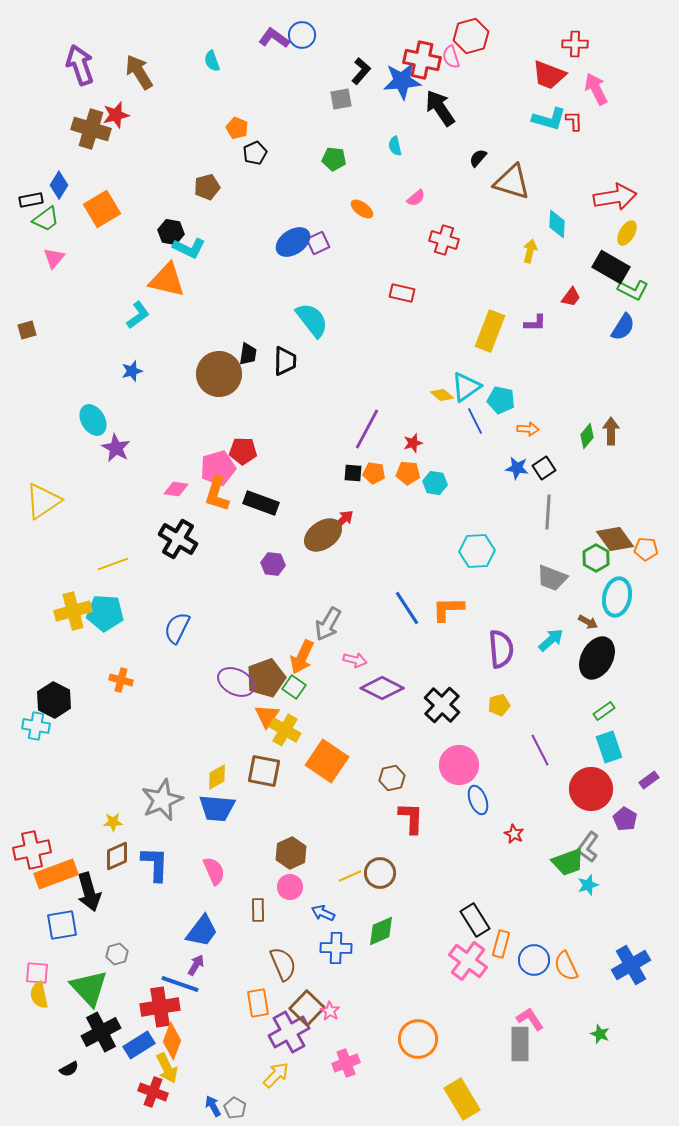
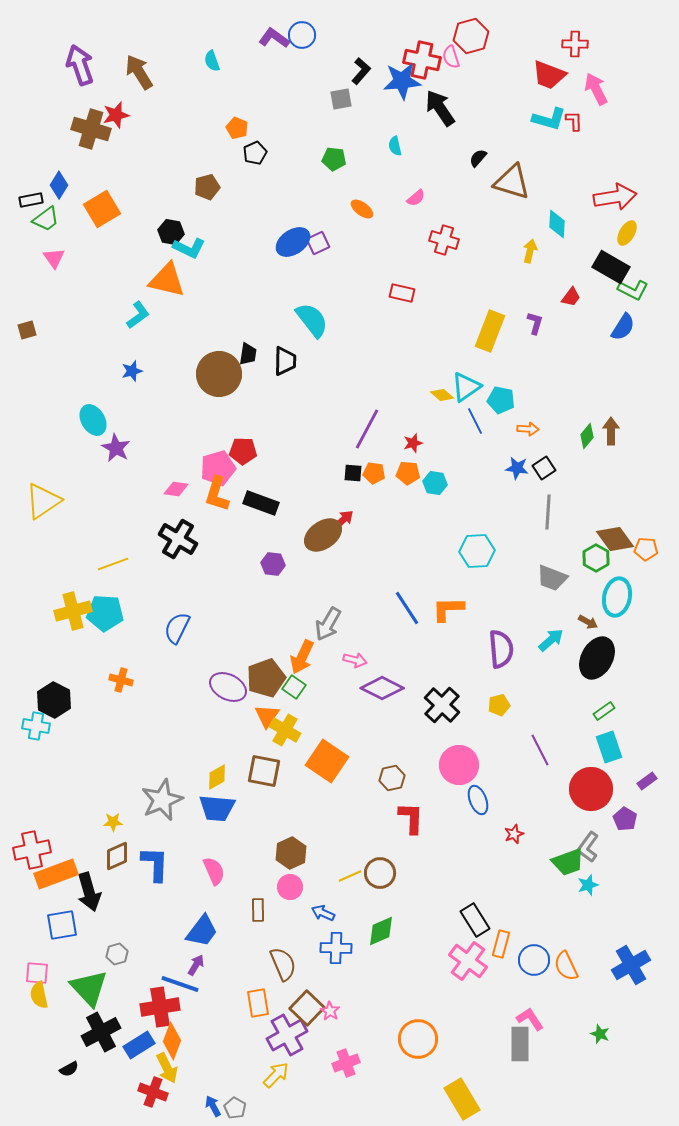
pink triangle at (54, 258): rotated 15 degrees counterclockwise
purple L-shape at (535, 323): rotated 75 degrees counterclockwise
purple ellipse at (236, 682): moved 8 px left, 5 px down
purple rectangle at (649, 780): moved 2 px left, 1 px down
red star at (514, 834): rotated 24 degrees clockwise
purple cross at (289, 1032): moved 2 px left, 3 px down
